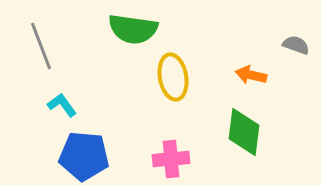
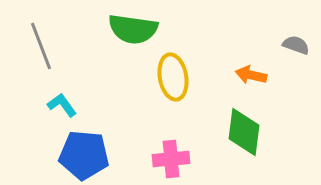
blue pentagon: moved 1 px up
